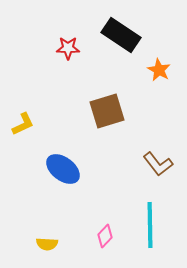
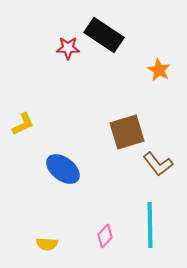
black rectangle: moved 17 px left
brown square: moved 20 px right, 21 px down
